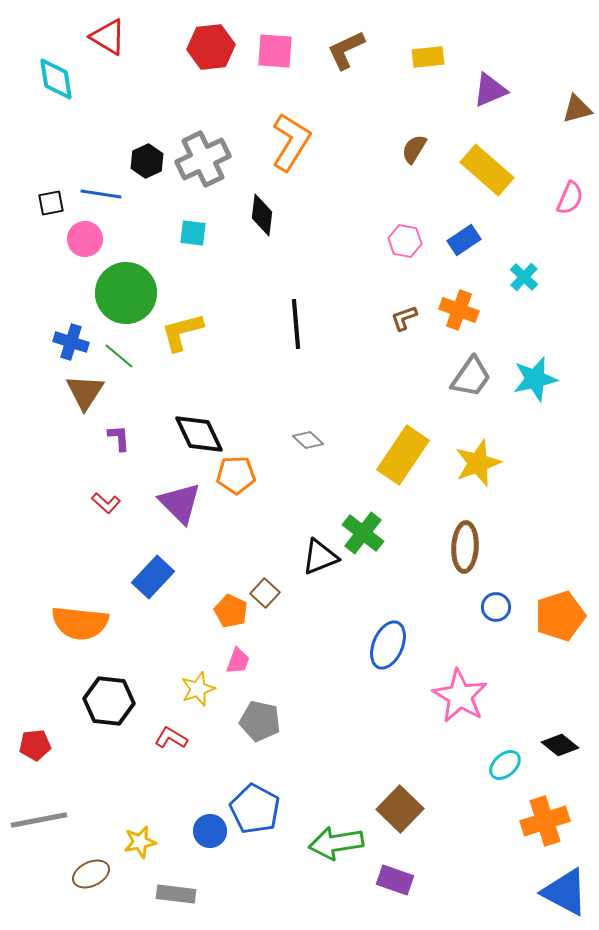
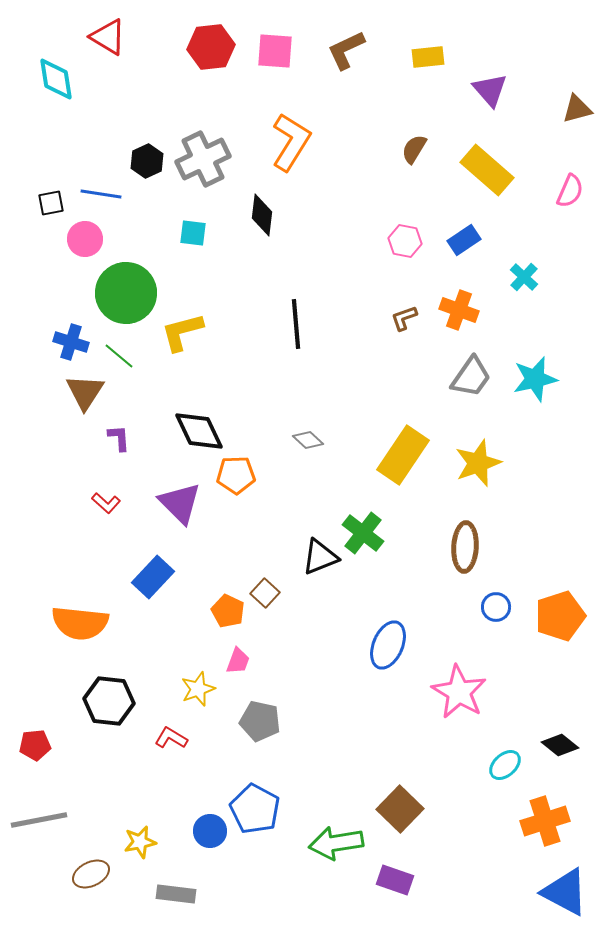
purple triangle at (490, 90): rotated 48 degrees counterclockwise
pink semicircle at (570, 198): moved 7 px up
black diamond at (199, 434): moved 3 px up
orange pentagon at (231, 611): moved 3 px left
pink star at (460, 696): moved 1 px left, 4 px up
